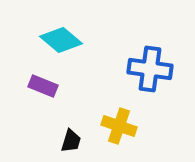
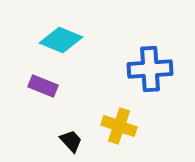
cyan diamond: rotated 18 degrees counterclockwise
blue cross: rotated 12 degrees counterclockwise
black trapezoid: rotated 60 degrees counterclockwise
